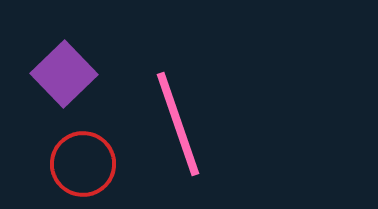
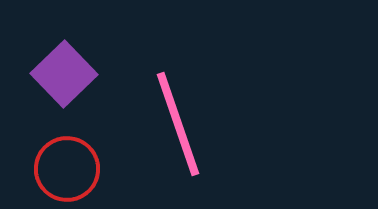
red circle: moved 16 px left, 5 px down
